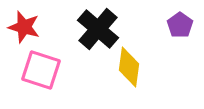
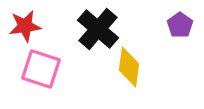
red star: moved 1 px right, 1 px up; rotated 24 degrees counterclockwise
pink square: moved 1 px up
